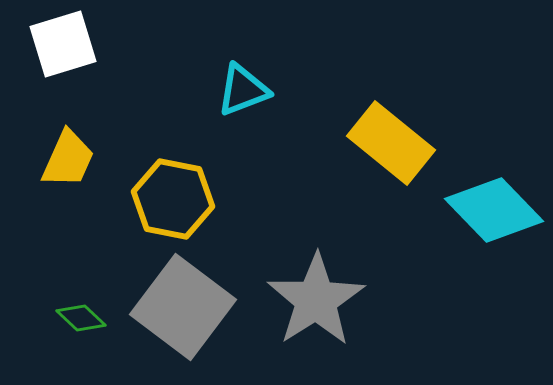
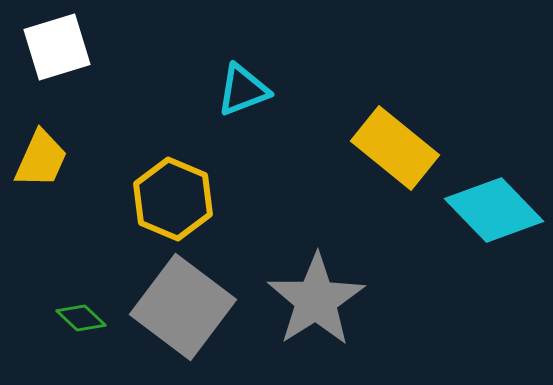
white square: moved 6 px left, 3 px down
yellow rectangle: moved 4 px right, 5 px down
yellow trapezoid: moved 27 px left
yellow hexagon: rotated 12 degrees clockwise
